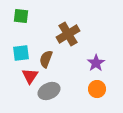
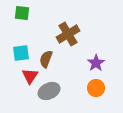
green square: moved 1 px right, 3 px up
orange circle: moved 1 px left, 1 px up
